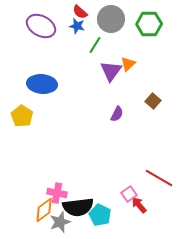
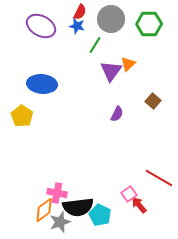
red semicircle: rotated 105 degrees counterclockwise
